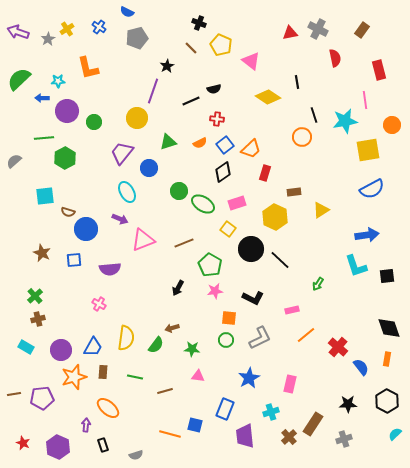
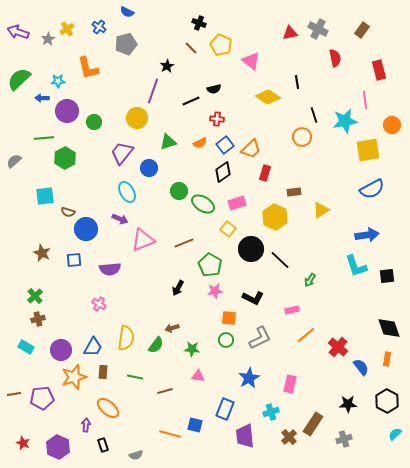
gray pentagon at (137, 38): moved 11 px left, 6 px down
green arrow at (318, 284): moved 8 px left, 4 px up
